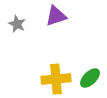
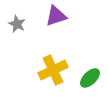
yellow cross: moved 3 px left, 9 px up; rotated 20 degrees counterclockwise
